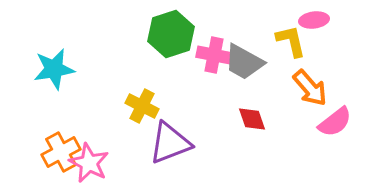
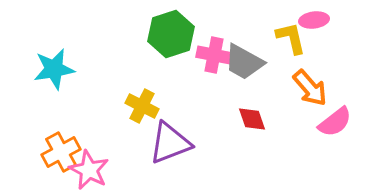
yellow L-shape: moved 3 px up
pink star: moved 7 px down
